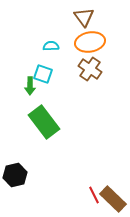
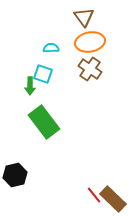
cyan semicircle: moved 2 px down
red line: rotated 12 degrees counterclockwise
